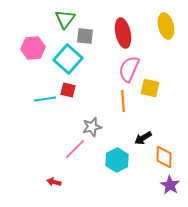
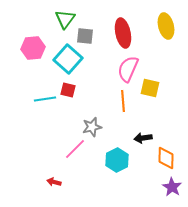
pink semicircle: moved 1 px left
black arrow: rotated 24 degrees clockwise
orange diamond: moved 2 px right, 1 px down
purple star: moved 2 px right, 2 px down
